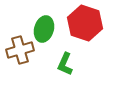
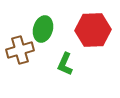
red hexagon: moved 8 px right, 7 px down; rotated 20 degrees counterclockwise
green ellipse: moved 1 px left
